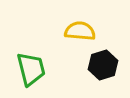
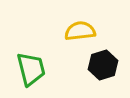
yellow semicircle: rotated 12 degrees counterclockwise
